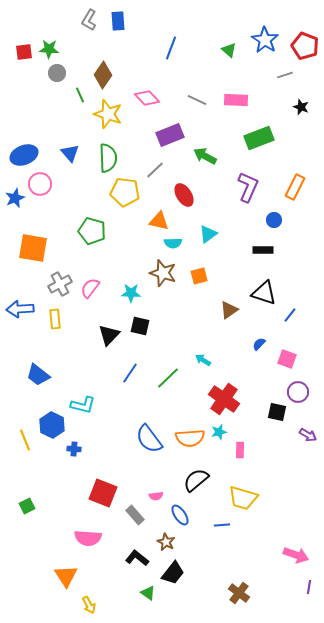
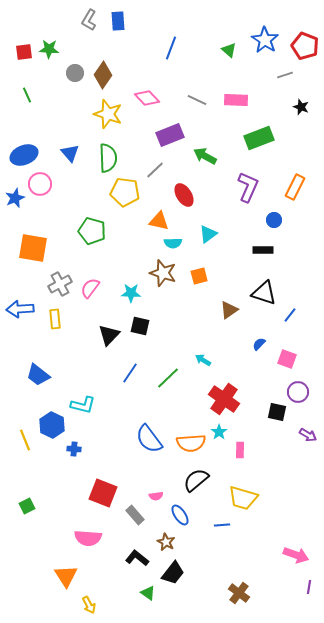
gray circle at (57, 73): moved 18 px right
green line at (80, 95): moved 53 px left
cyan star at (219, 432): rotated 21 degrees counterclockwise
orange semicircle at (190, 438): moved 1 px right, 5 px down
